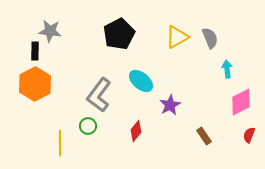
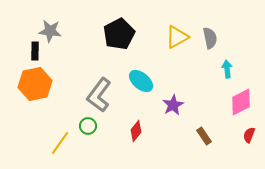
gray semicircle: rotated 10 degrees clockwise
orange hexagon: rotated 16 degrees clockwise
purple star: moved 3 px right
yellow line: rotated 35 degrees clockwise
